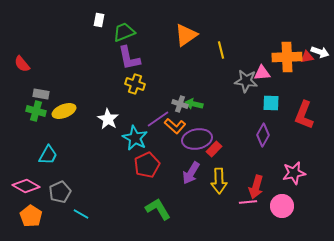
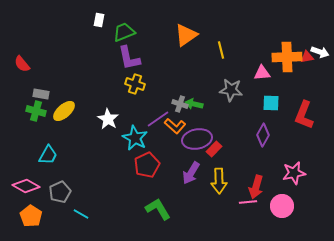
gray star: moved 15 px left, 9 px down
yellow ellipse: rotated 20 degrees counterclockwise
